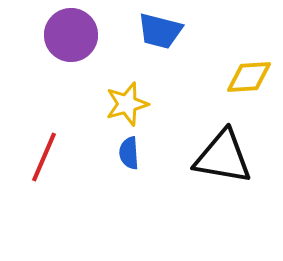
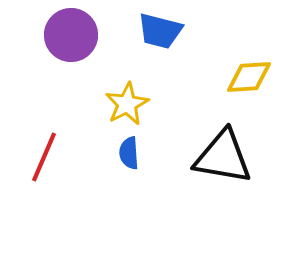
yellow star: rotated 12 degrees counterclockwise
